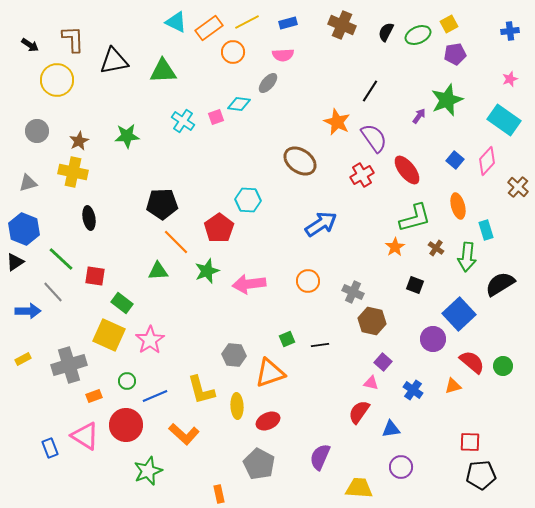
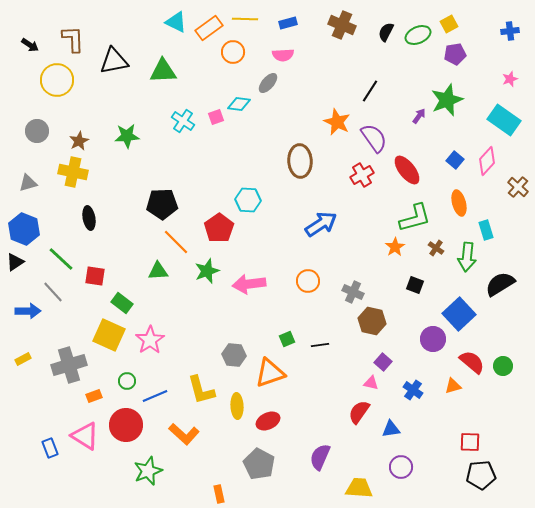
yellow line at (247, 22): moved 2 px left, 3 px up; rotated 30 degrees clockwise
brown ellipse at (300, 161): rotated 52 degrees clockwise
orange ellipse at (458, 206): moved 1 px right, 3 px up
